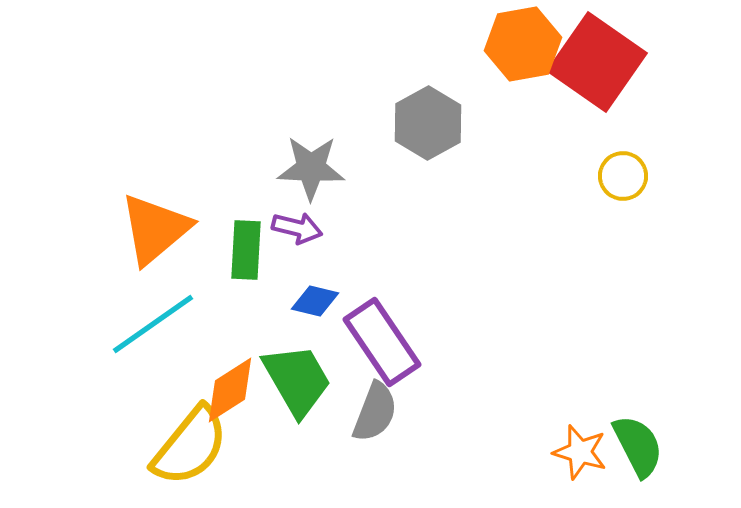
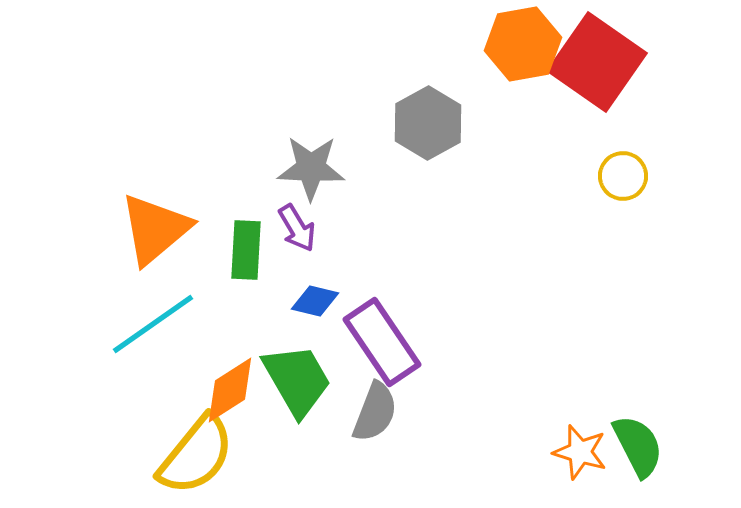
purple arrow: rotated 45 degrees clockwise
yellow semicircle: moved 6 px right, 9 px down
